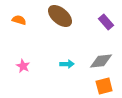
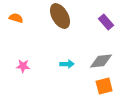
brown ellipse: rotated 20 degrees clockwise
orange semicircle: moved 3 px left, 2 px up
pink star: rotated 24 degrees counterclockwise
